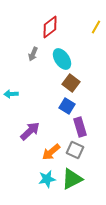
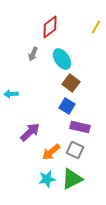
purple rectangle: rotated 60 degrees counterclockwise
purple arrow: moved 1 px down
